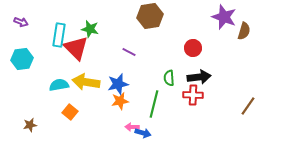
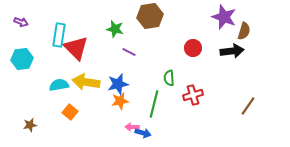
green star: moved 25 px right
black arrow: moved 33 px right, 26 px up
red cross: rotated 18 degrees counterclockwise
